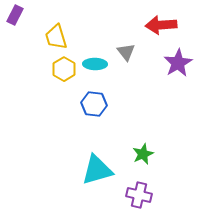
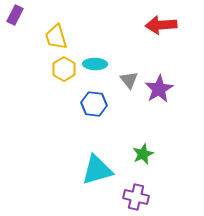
gray triangle: moved 3 px right, 28 px down
purple star: moved 19 px left, 26 px down
purple cross: moved 3 px left, 2 px down
